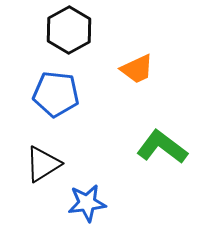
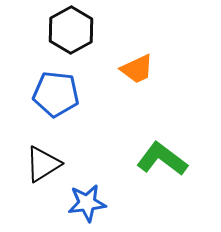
black hexagon: moved 2 px right
green L-shape: moved 12 px down
